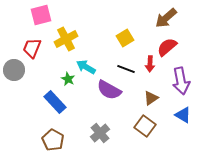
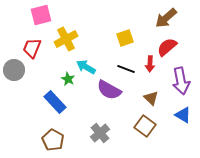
yellow square: rotated 12 degrees clockwise
brown triangle: rotated 42 degrees counterclockwise
